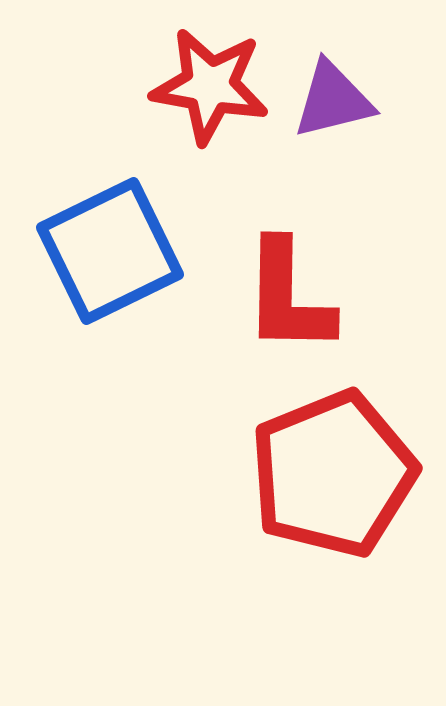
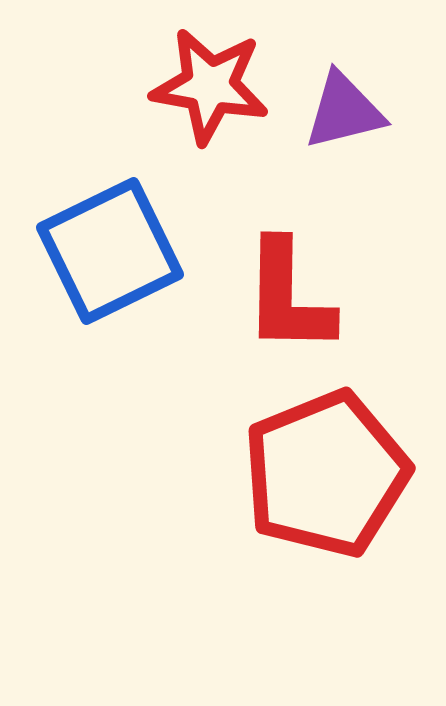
purple triangle: moved 11 px right, 11 px down
red pentagon: moved 7 px left
